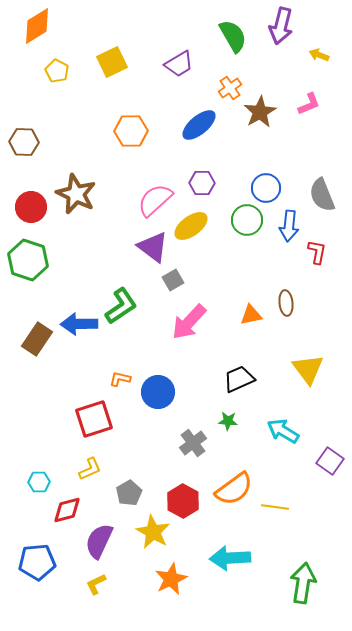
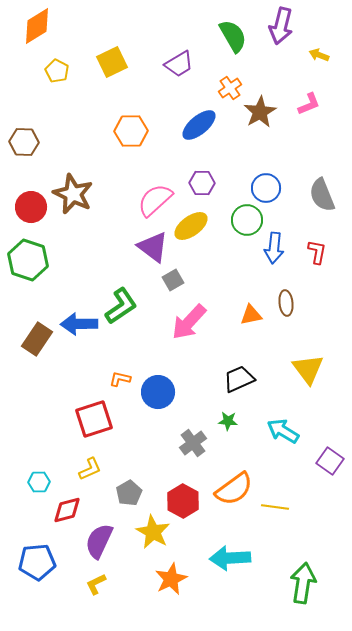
brown star at (76, 194): moved 3 px left
blue arrow at (289, 226): moved 15 px left, 22 px down
